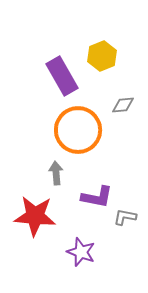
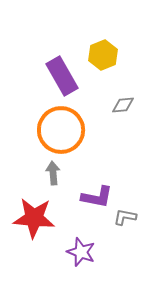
yellow hexagon: moved 1 px right, 1 px up
orange circle: moved 17 px left
gray arrow: moved 3 px left
red star: moved 1 px left, 2 px down
